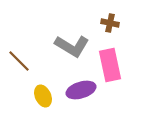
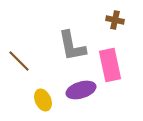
brown cross: moved 5 px right, 3 px up
gray L-shape: rotated 48 degrees clockwise
yellow ellipse: moved 4 px down
